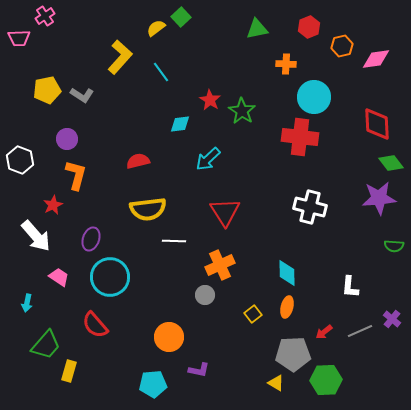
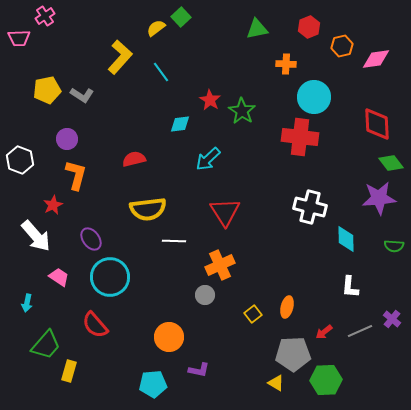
red semicircle at (138, 161): moved 4 px left, 2 px up
purple ellipse at (91, 239): rotated 55 degrees counterclockwise
cyan diamond at (287, 273): moved 59 px right, 34 px up
